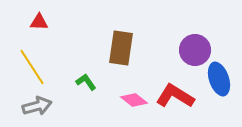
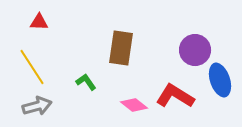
blue ellipse: moved 1 px right, 1 px down
pink diamond: moved 5 px down
